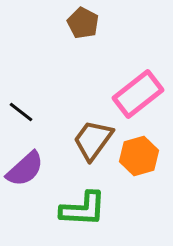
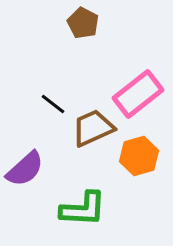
black line: moved 32 px right, 8 px up
brown trapezoid: moved 12 px up; rotated 30 degrees clockwise
